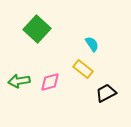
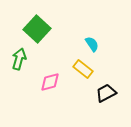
green arrow: moved 22 px up; rotated 115 degrees clockwise
